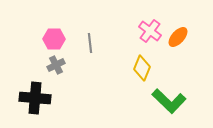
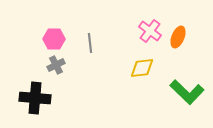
orange ellipse: rotated 20 degrees counterclockwise
yellow diamond: rotated 60 degrees clockwise
green L-shape: moved 18 px right, 9 px up
